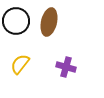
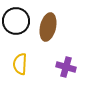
brown ellipse: moved 1 px left, 5 px down
yellow semicircle: rotated 35 degrees counterclockwise
